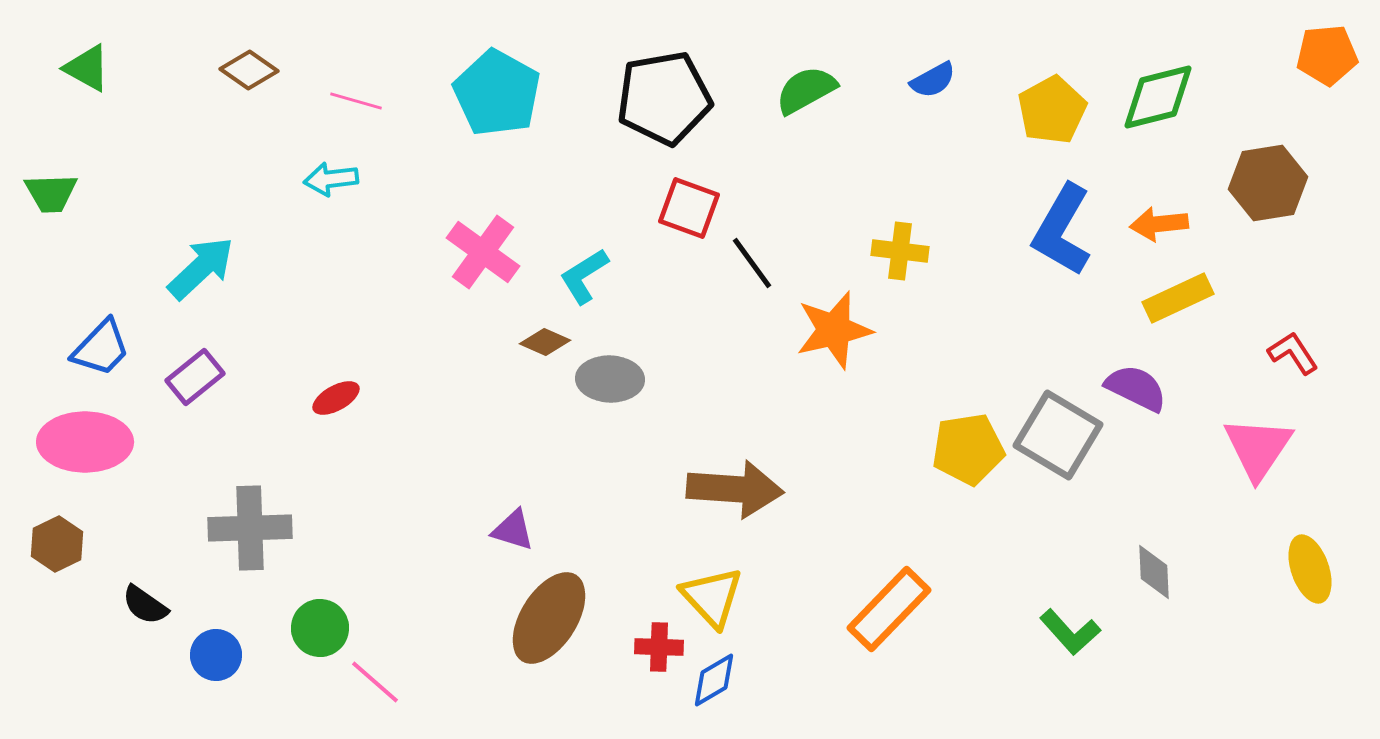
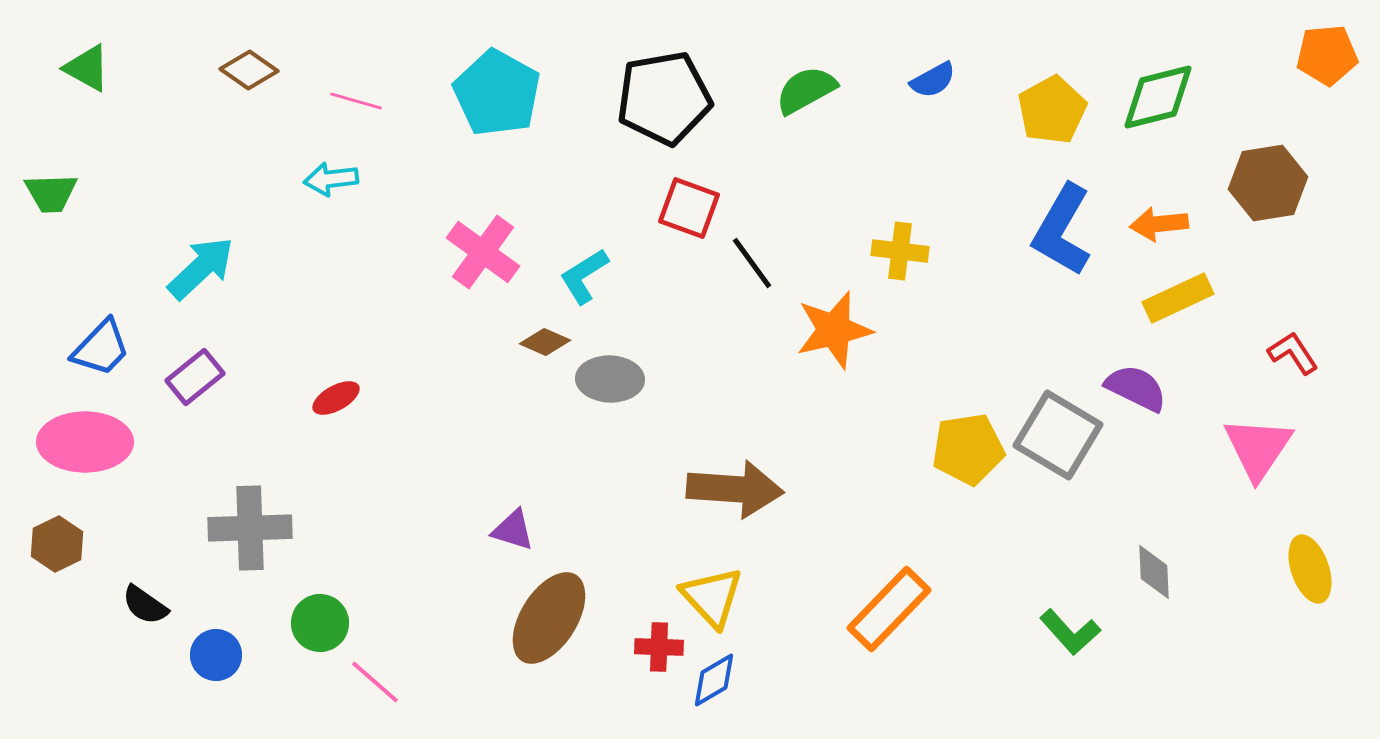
green circle at (320, 628): moved 5 px up
